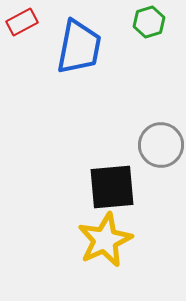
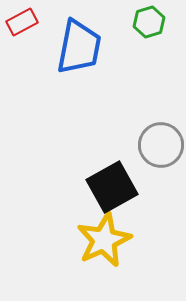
black square: rotated 24 degrees counterclockwise
yellow star: moved 1 px left
